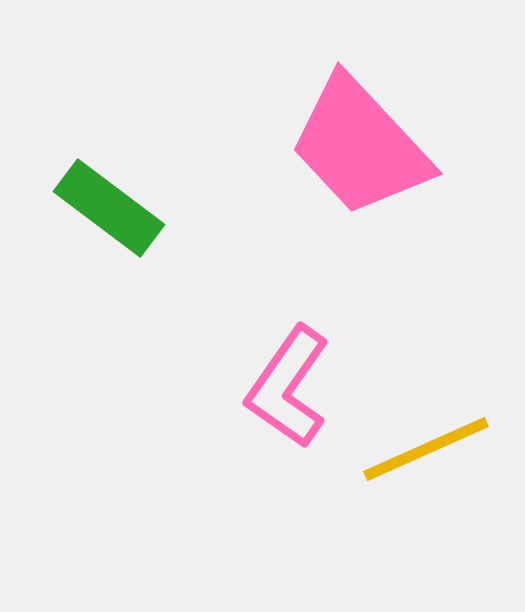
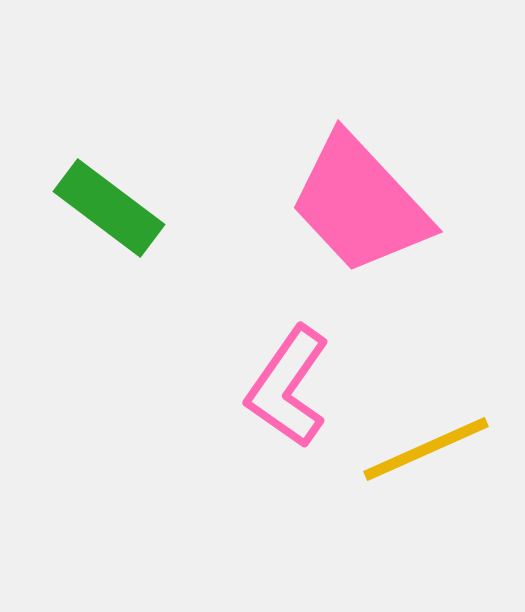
pink trapezoid: moved 58 px down
